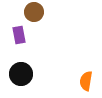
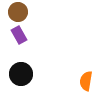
brown circle: moved 16 px left
purple rectangle: rotated 18 degrees counterclockwise
